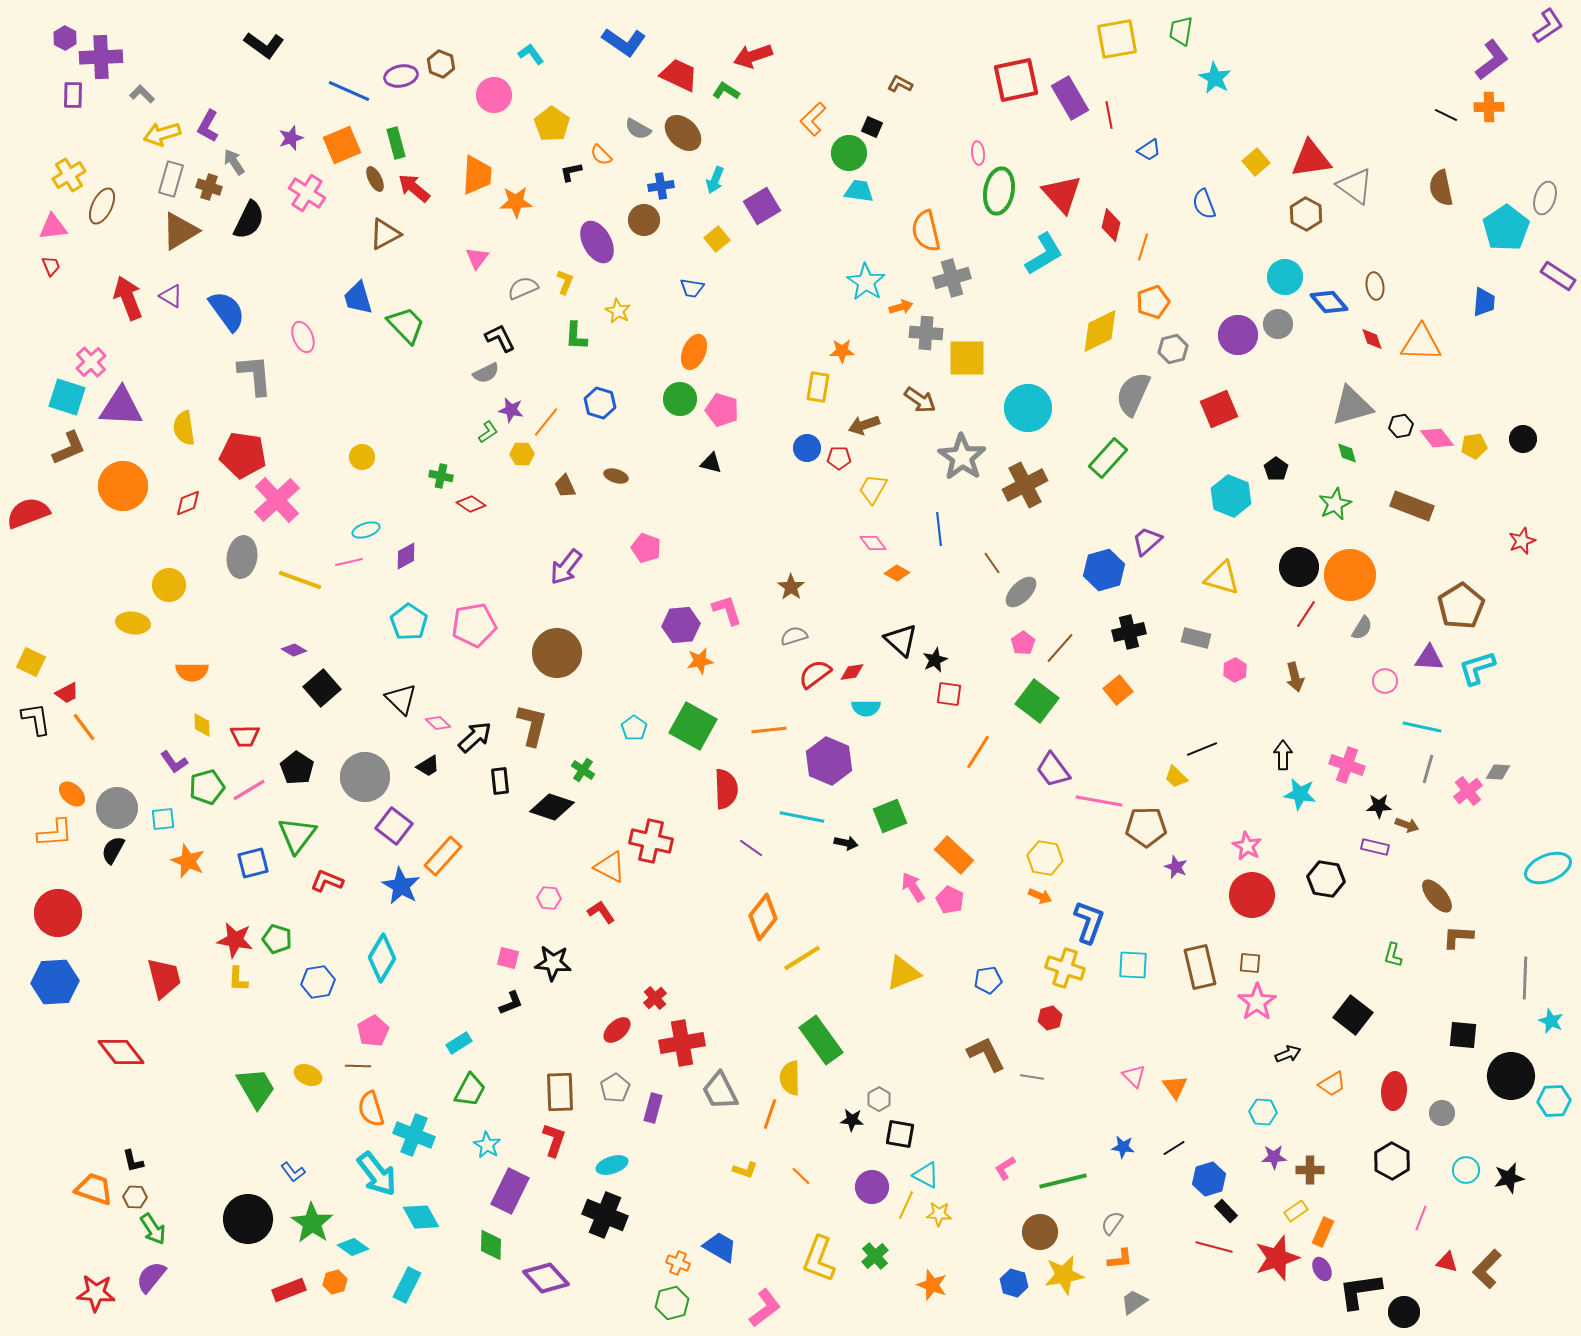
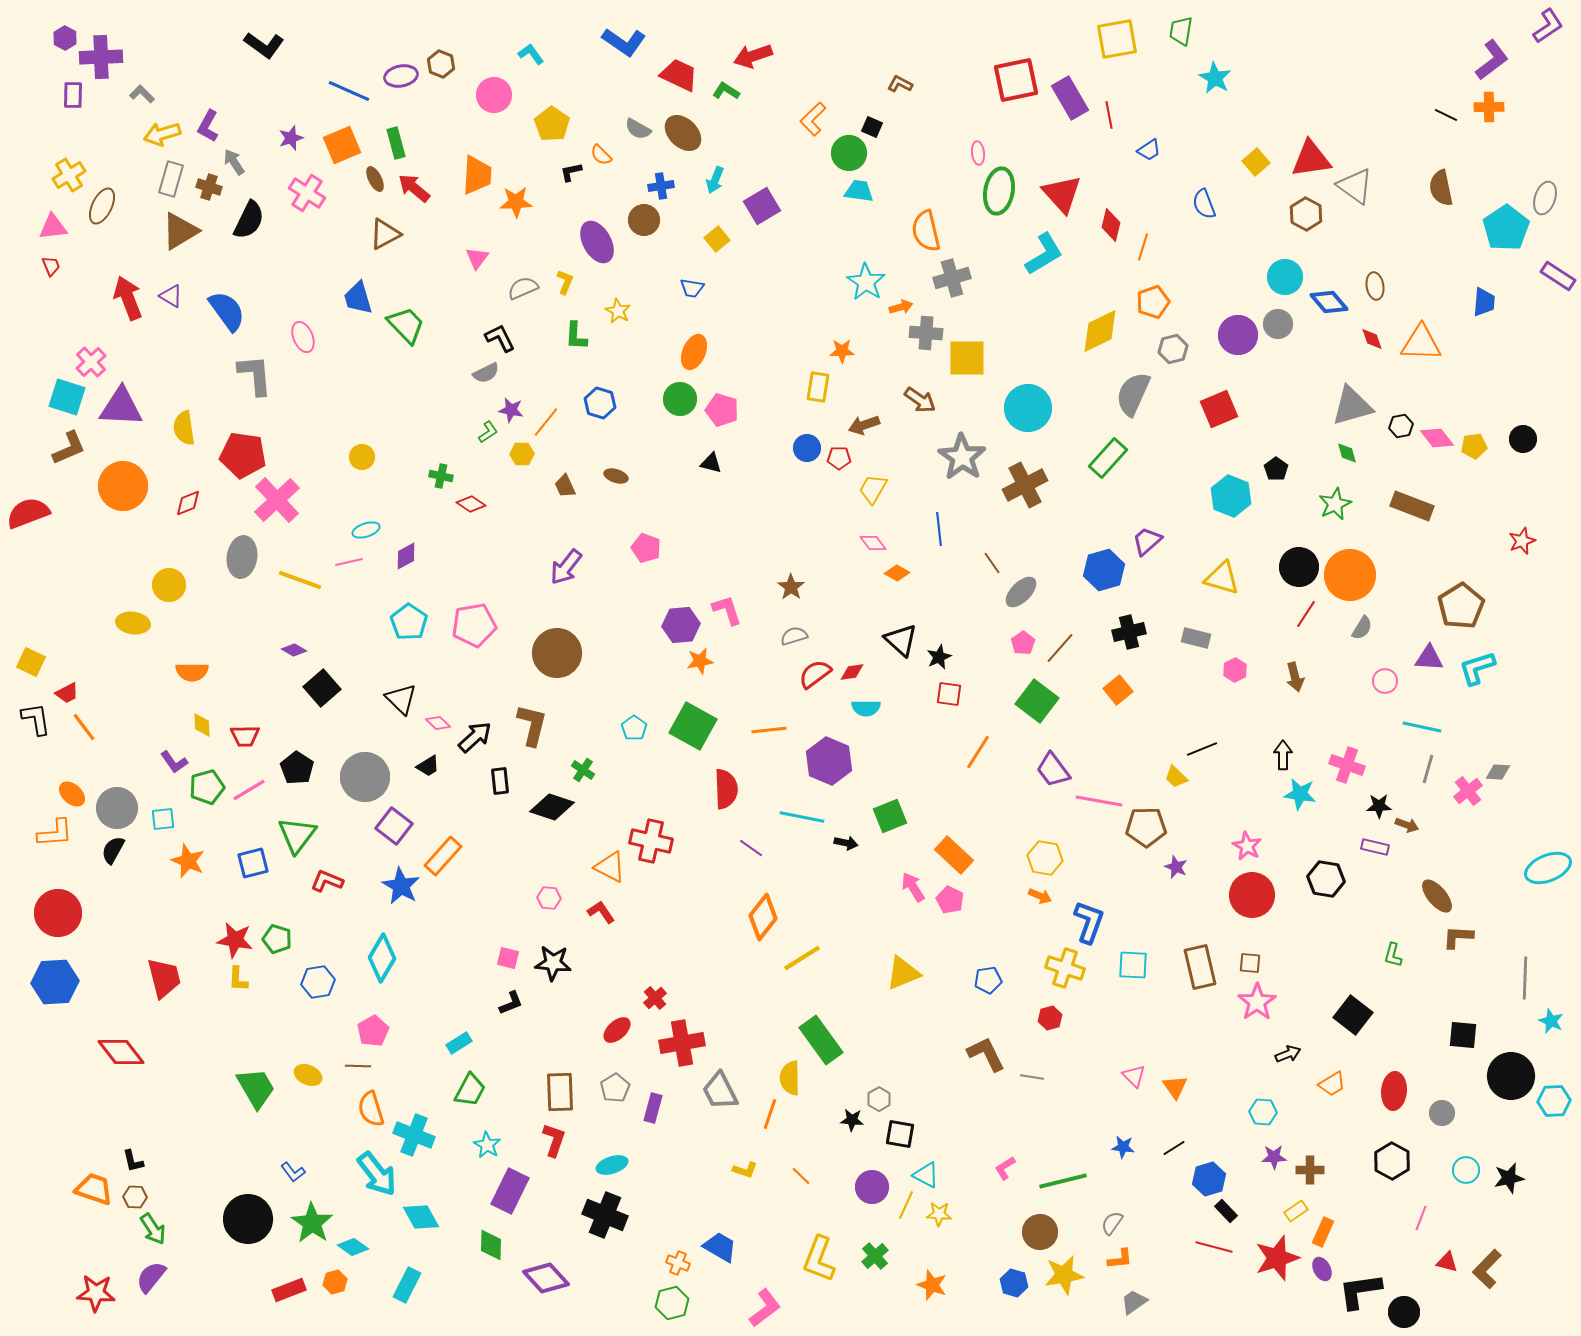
black star at (935, 660): moved 4 px right, 3 px up
